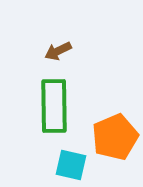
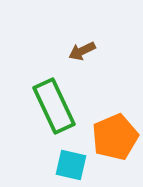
brown arrow: moved 24 px right
green rectangle: rotated 24 degrees counterclockwise
